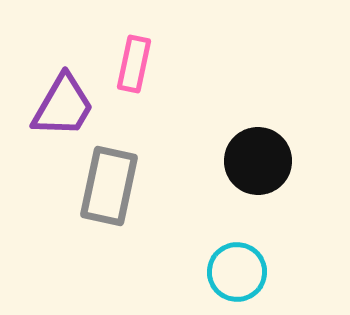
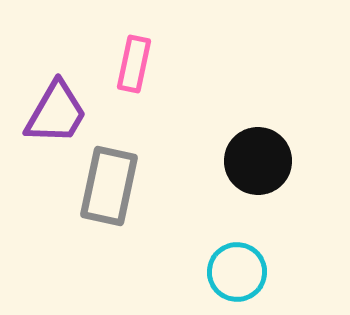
purple trapezoid: moved 7 px left, 7 px down
